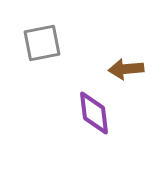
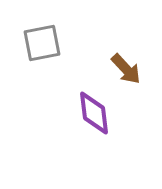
brown arrow: rotated 128 degrees counterclockwise
